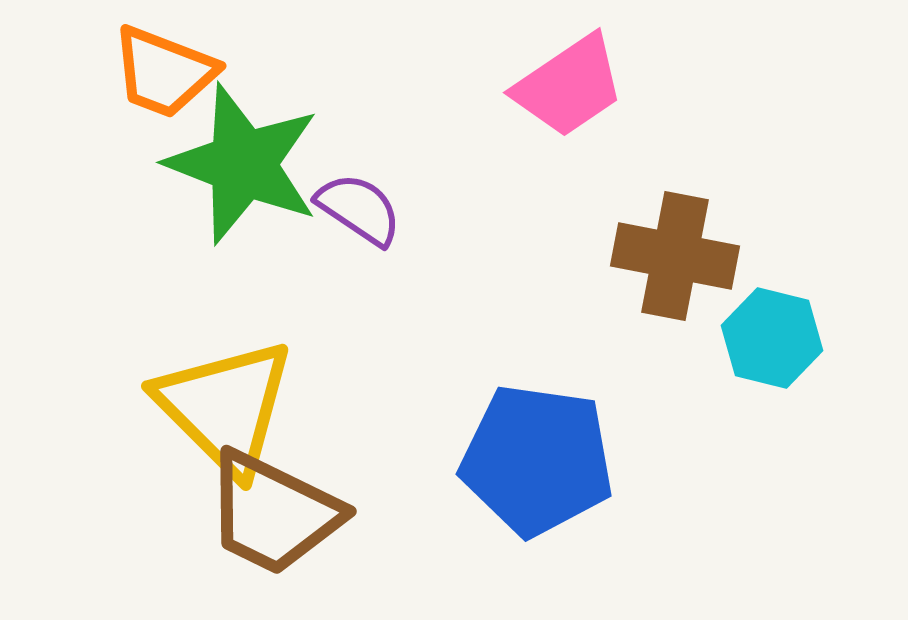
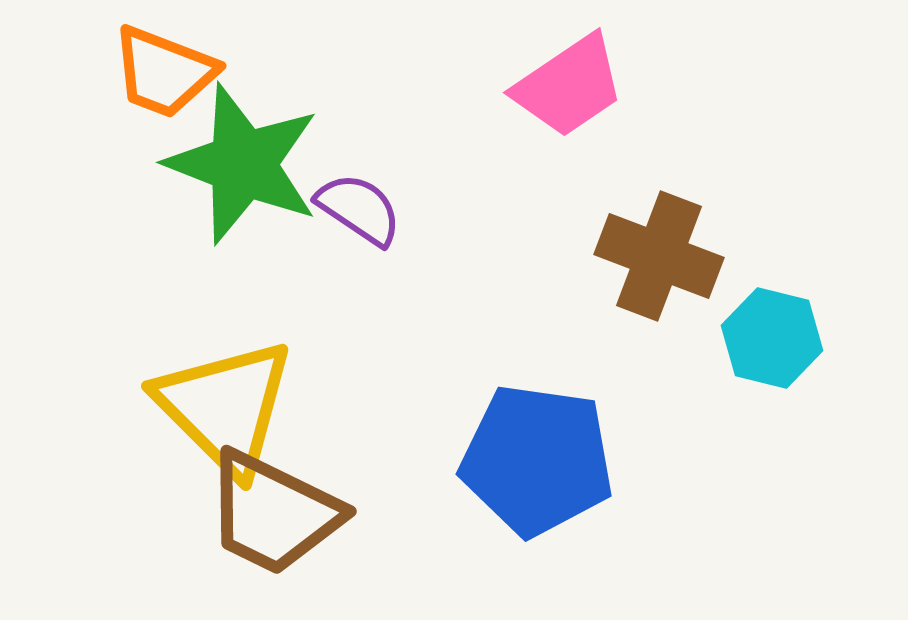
brown cross: moved 16 px left; rotated 10 degrees clockwise
